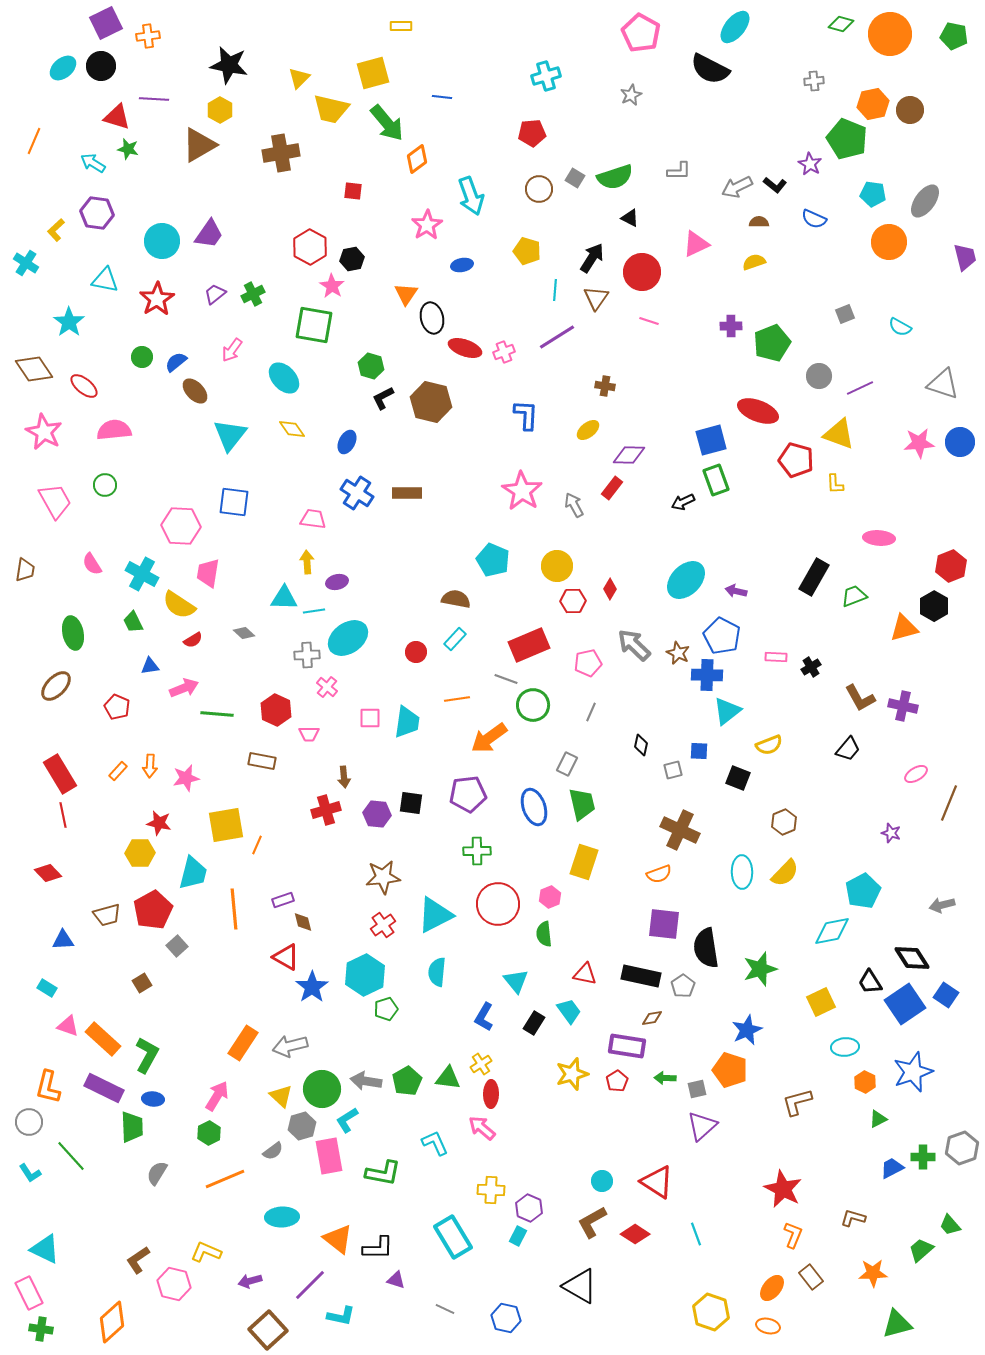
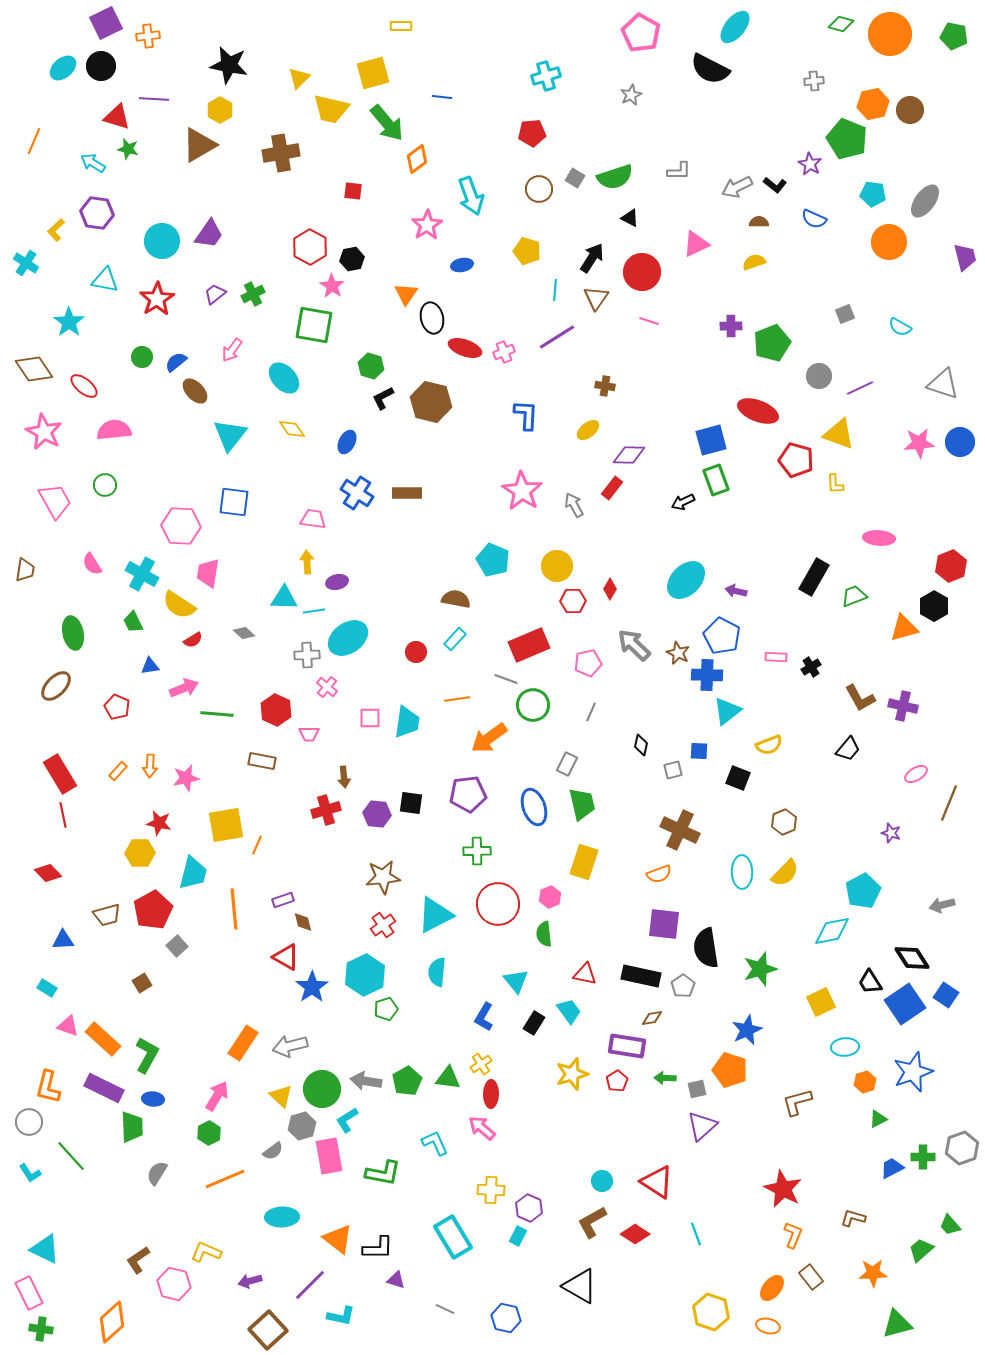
orange hexagon at (865, 1082): rotated 15 degrees clockwise
